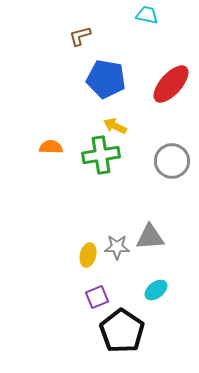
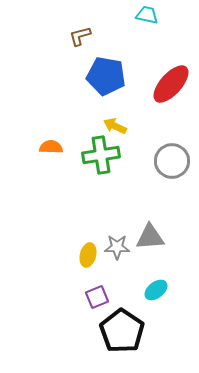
blue pentagon: moved 3 px up
